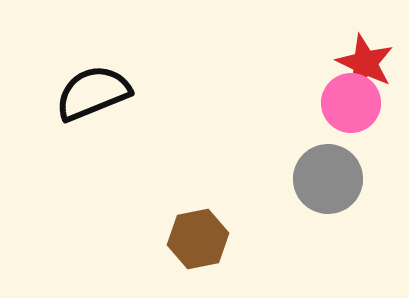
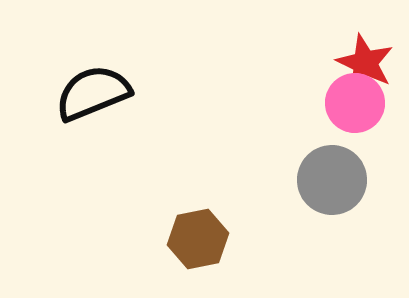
pink circle: moved 4 px right
gray circle: moved 4 px right, 1 px down
